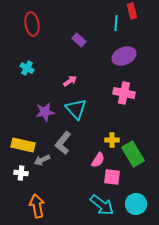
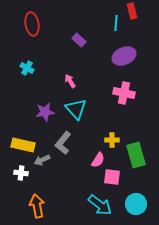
pink arrow: rotated 88 degrees counterclockwise
green rectangle: moved 3 px right, 1 px down; rotated 15 degrees clockwise
cyan arrow: moved 2 px left
